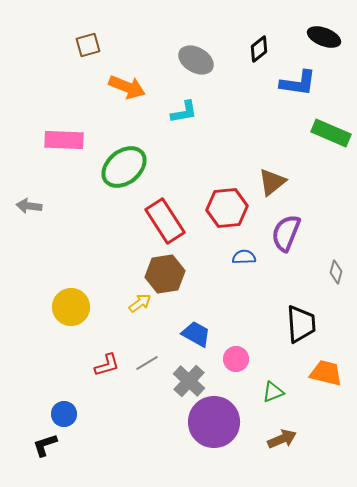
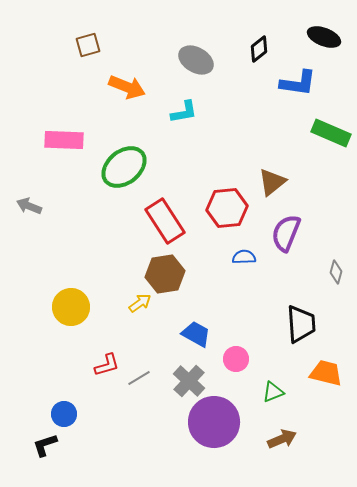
gray arrow: rotated 15 degrees clockwise
gray line: moved 8 px left, 15 px down
